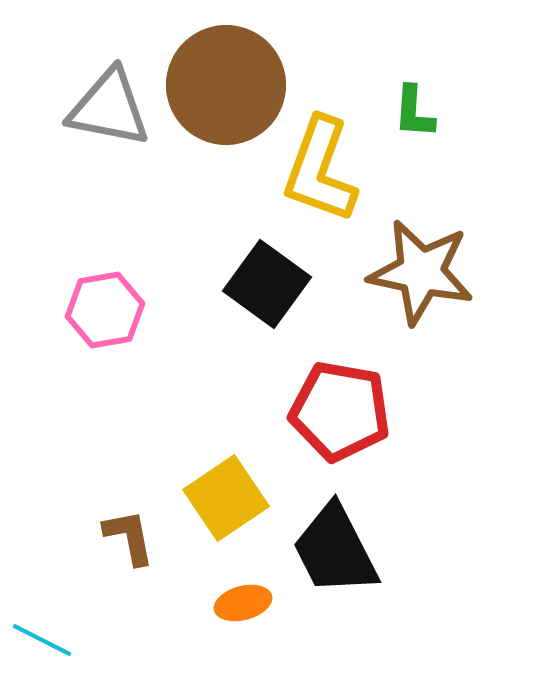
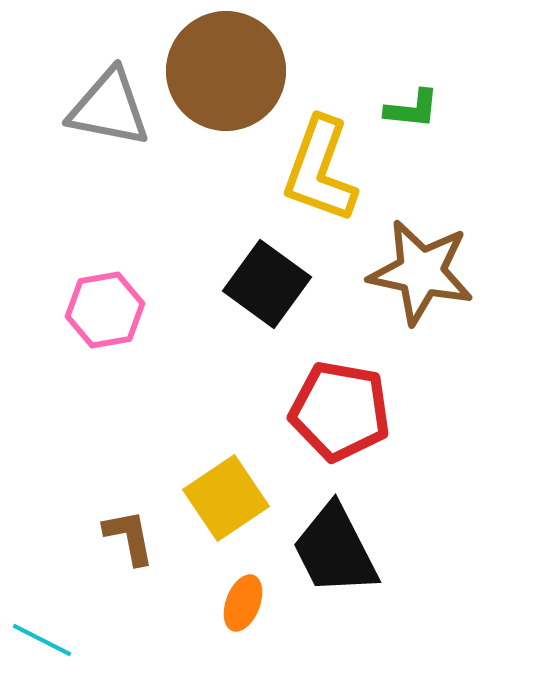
brown circle: moved 14 px up
green L-shape: moved 2 px left, 3 px up; rotated 88 degrees counterclockwise
orange ellipse: rotated 54 degrees counterclockwise
